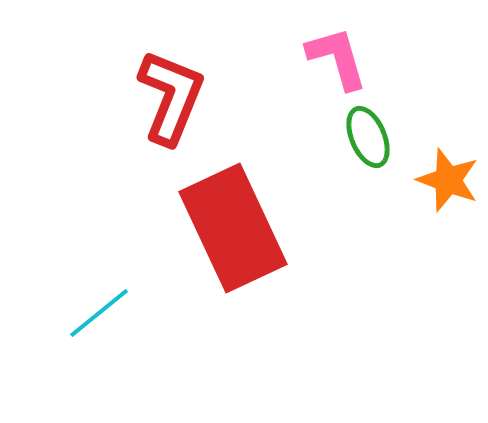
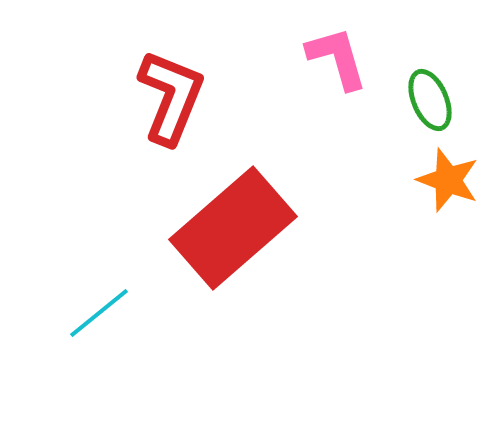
green ellipse: moved 62 px right, 37 px up
red rectangle: rotated 74 degrees clockwise
